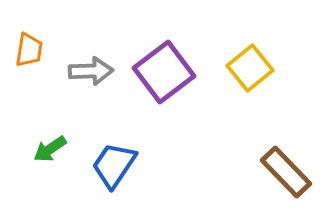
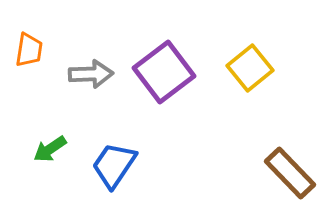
gray arrow: moved 3 px down
brown rectangle: moved 4 px right, 1 px down
